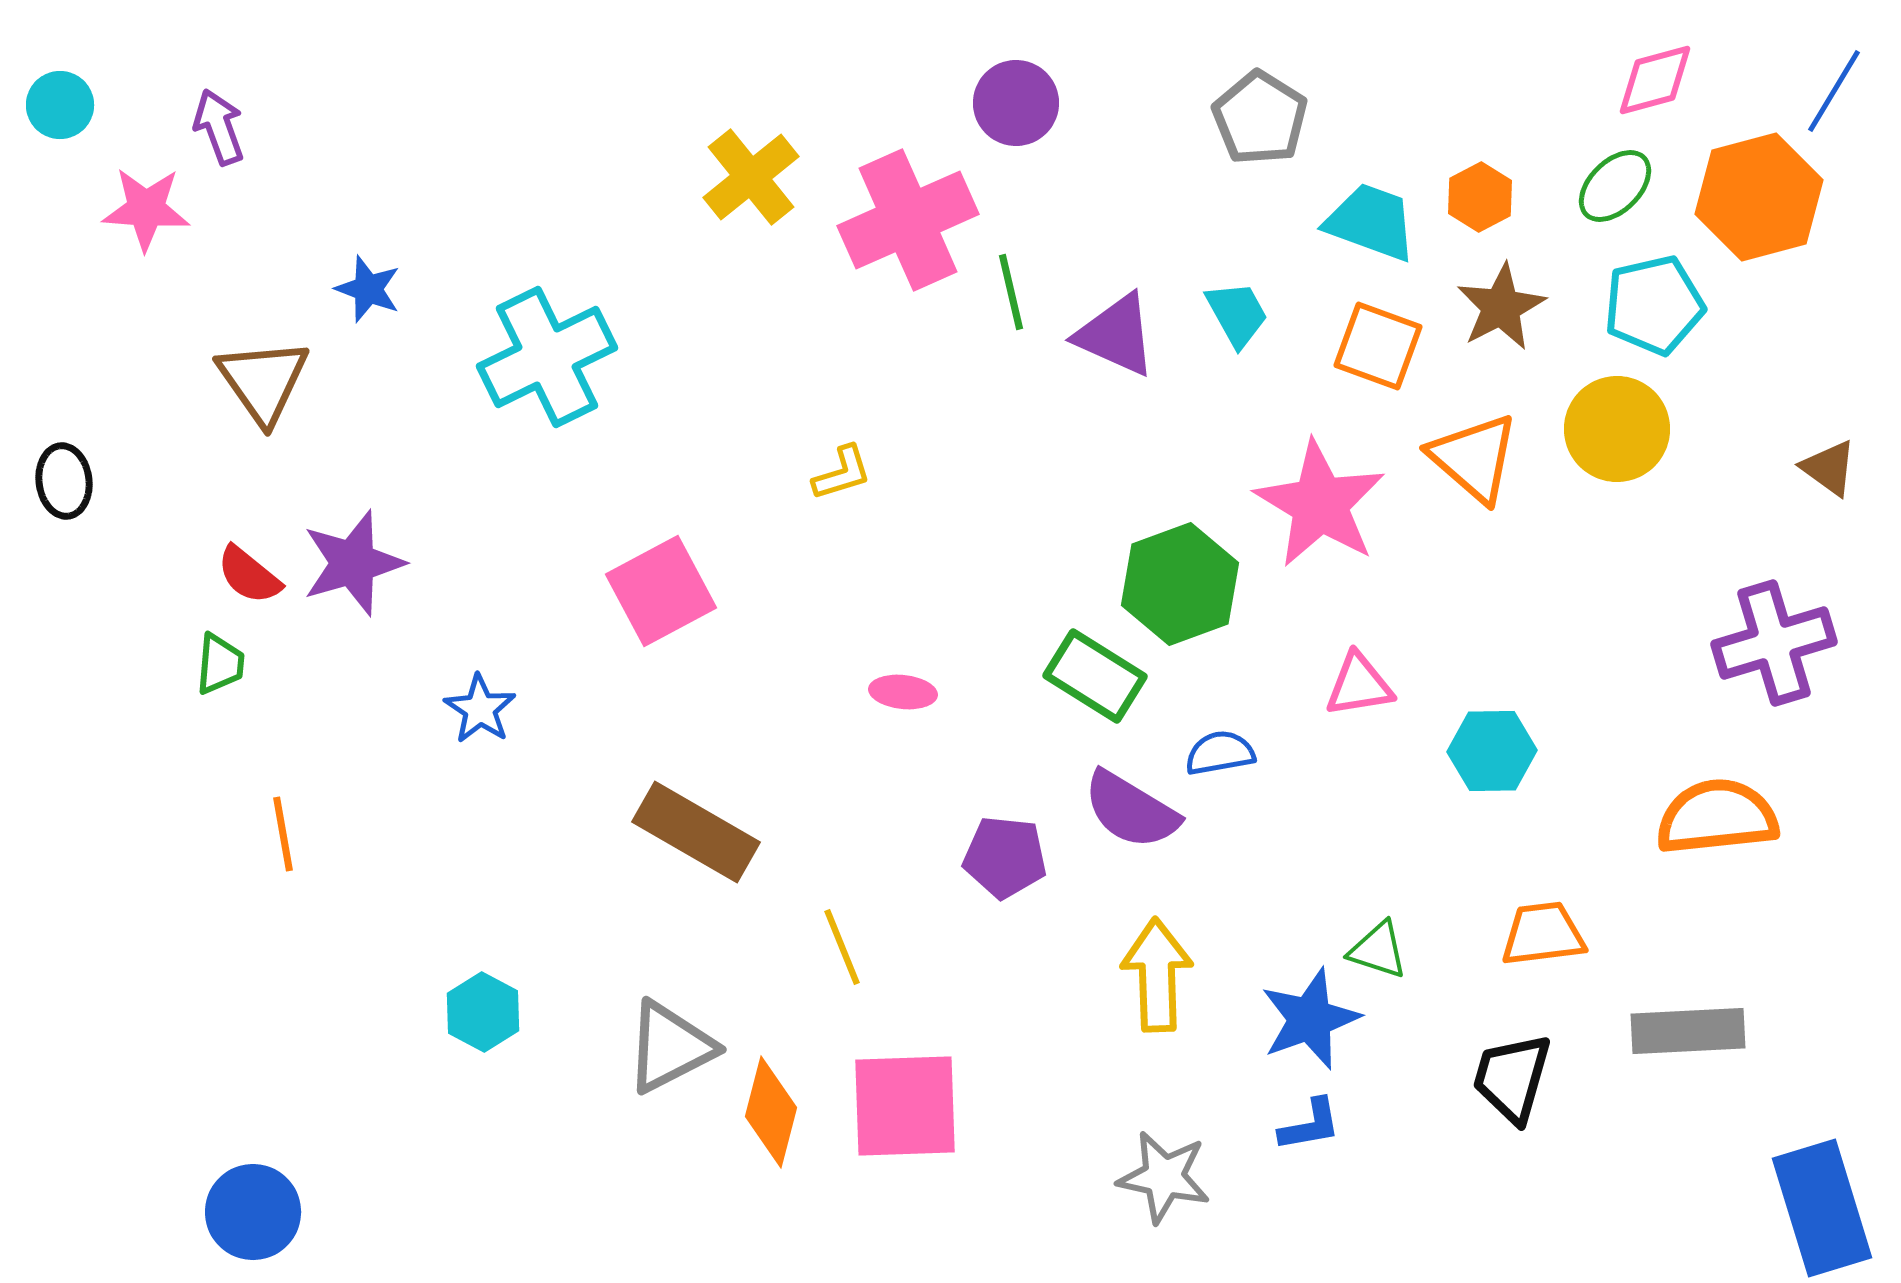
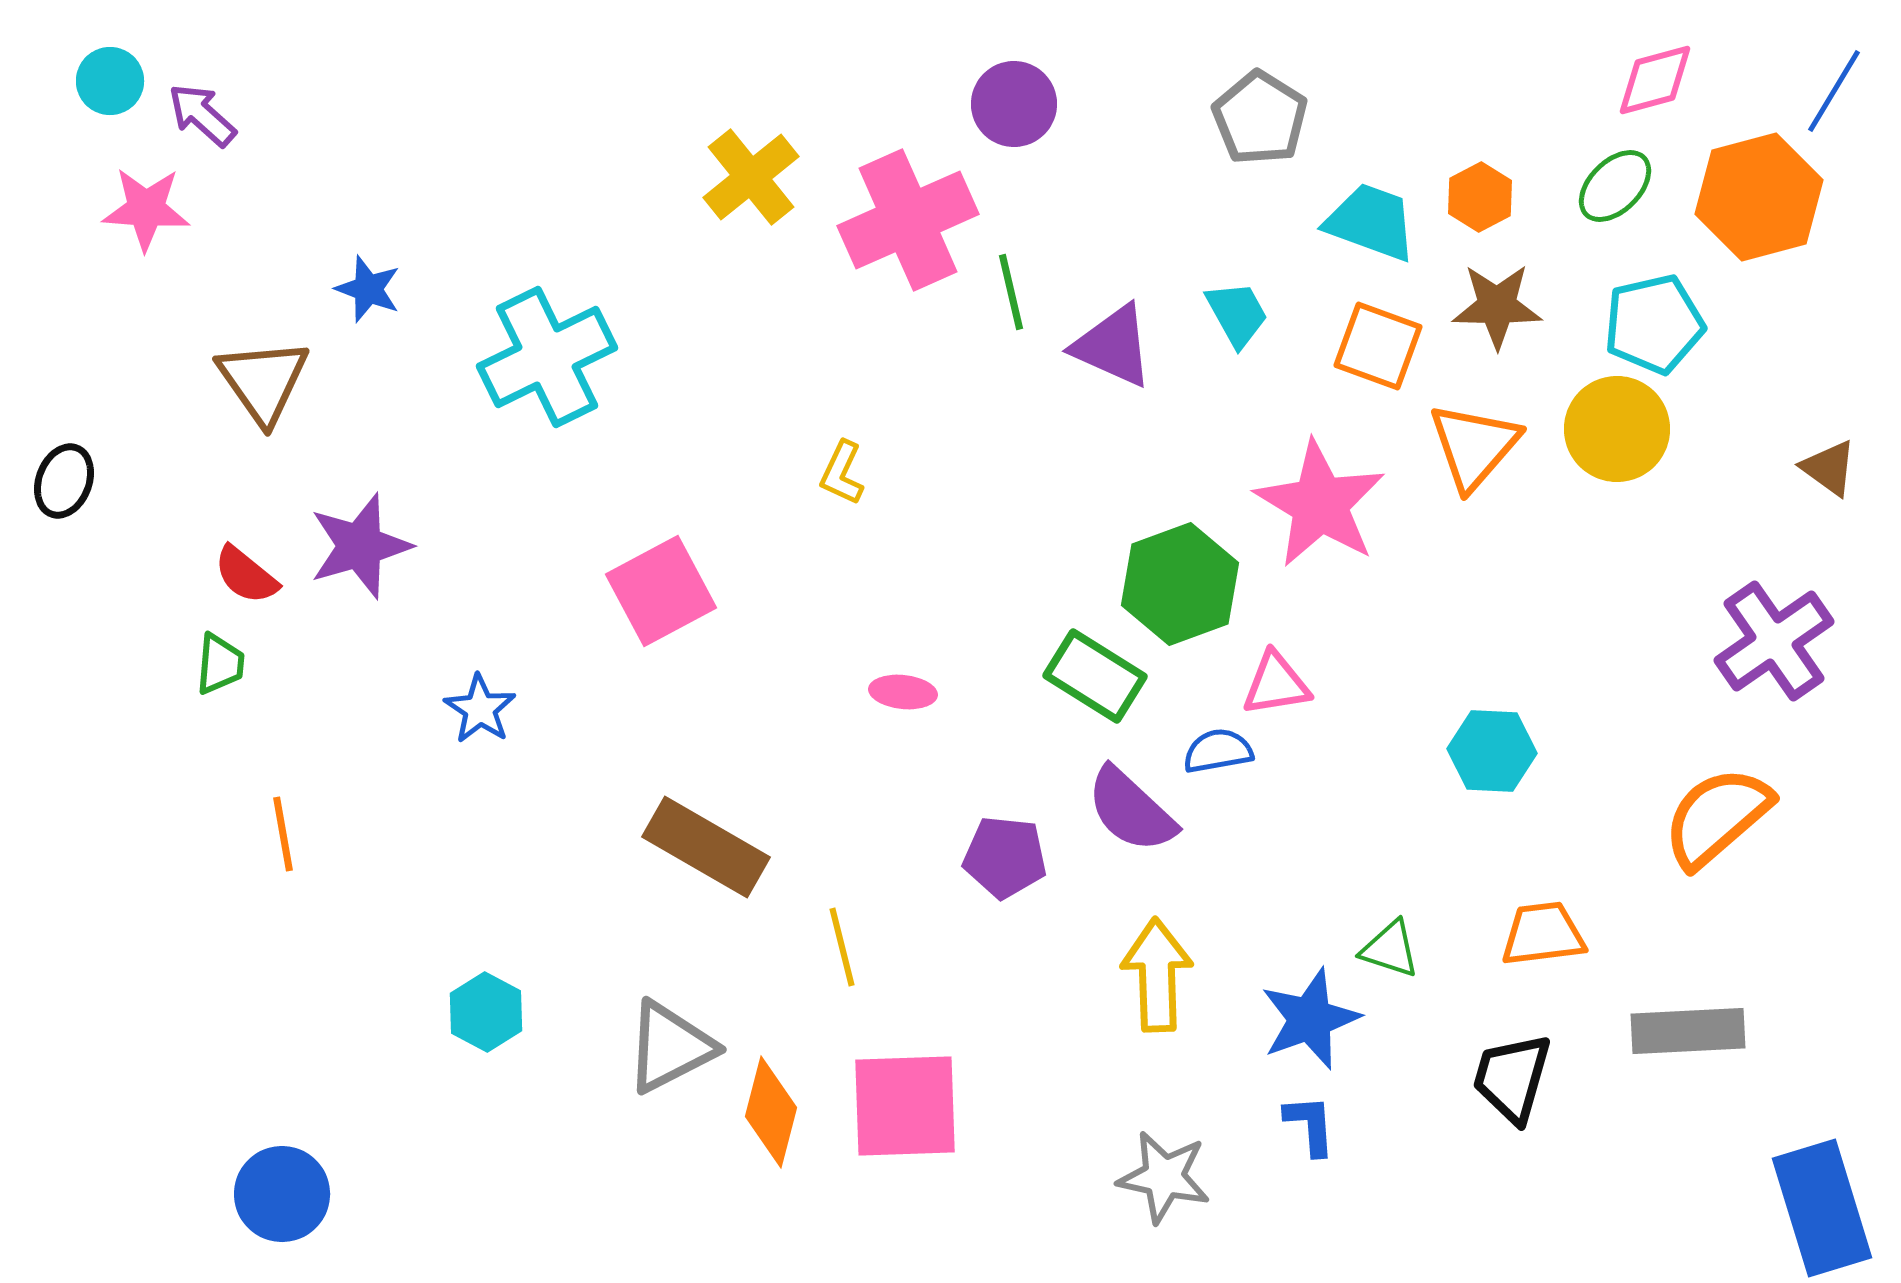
purple circle at (1016, 103): moved 2 px left, 1 px down
cyan circle at (60, 105): moved 50 px right, 24 px up
purple arrow at (219, 127): moved 17 px left, 12 px up; rotated 28 degrees counterclockwise
cyan pentagon at (1654, 305): moved 19 px down
brown star at (1501, 307): moved 4 px left, 1 px up; rotated 28 degrees clockwise
purple triangle at (1116, 335): moved 3 px left, 11 px down
orange triangle at (1474, 458): moved 12 px up; rotated 30 degrees clockwise
yellow L-shape at (842, 473): rotated 132 degrees clockwise
black ellipse at (64, 481): rotated 28 degrees clockwise
purple star at (353, 563): moved 7 px right, 17 px up
red semicircle at (249, 575): moved 3 px left
purple cross at (1774, 643): moved 2 px up; rotated 18 degrees counterclockwise
pink triangle at (1359, 685): moved 83 px left, 1 px up
cyan hexagon at (1492, 751): rotated 4 degrees clockwise
blue semicircle at (1220, 753): moved 2 px left, 2 px up
purple semicircle at (1131, 810): rotated 12 degrees clockwise
orange semicircle at (1717, 817): rotated 35 degrees counterclockwise
brown rectangle at (696, 832): moved 10 px right, 15 px down
yellow line at (842, 947): rotated 8 degrees clockwise
green triangle at (1378, 950): moved 12 px right, 1 px up
cyan hexagon at (483, 1012): moved 3 px right
blue L-shape at (1310, 1125): rotated 84 degrees counterclockwise
blue circle at (253, 1212): moved 29 px right, 18 px up
